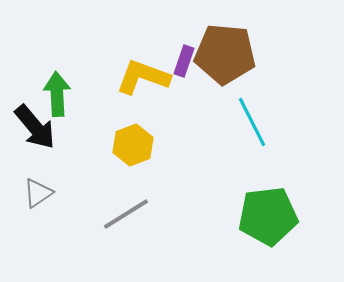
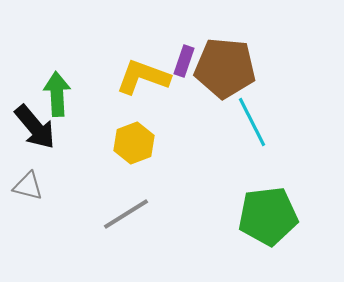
brown pentagon: moved 14 px down
yellow hexagon: moved 1 px right, 2 px up
gray triangle: moved 10 px left, 7 px up; rotated 48 degrees clockwise
